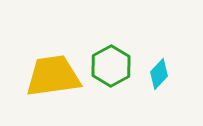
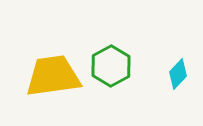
cyan diamond: moved 19 px right
